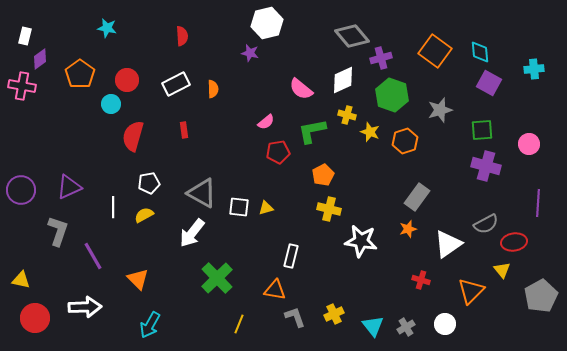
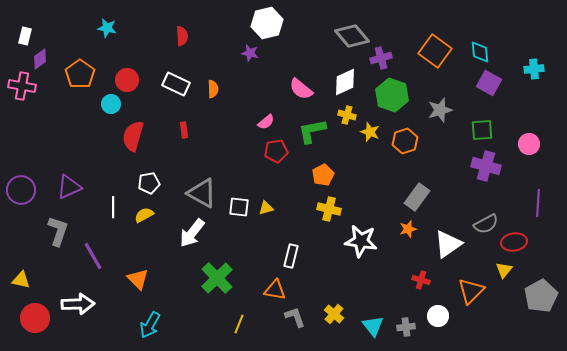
white diamond at (343, 80): moved 2 px right, 2 px down
white rectangle at (176, 84): rotated 52 degrees clockwise
red pentagon at (278, 152): moved 2 px left, 1 px up
yellow triangle at (502, 270): moved 2 px right; rotated 18 degrees clockwise
white arrow at (85, 307): moved 7 px left, 3 px up
yellow cross at (334, 314): rotated 24 degrees counterclockwise
white circle at (445, 324): moved 7 px left, 8 px up
gray cross at (406, 327): rotated 24 degrees clockwise
